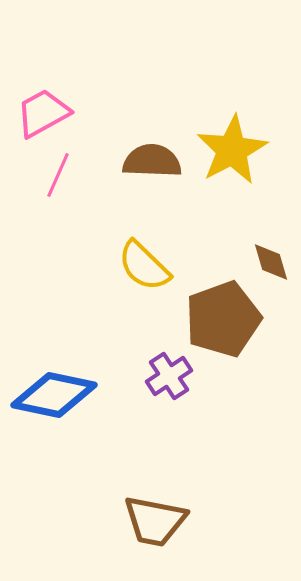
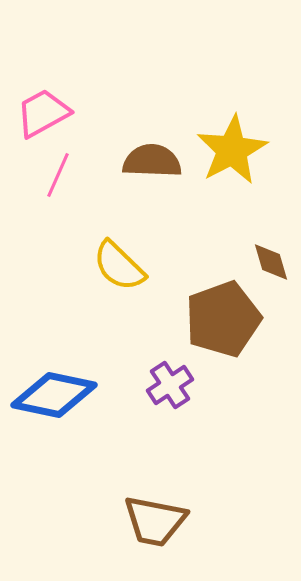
yellow semicircle: moved 25 px left
purple cross: moved 1 px right, 9 px down
